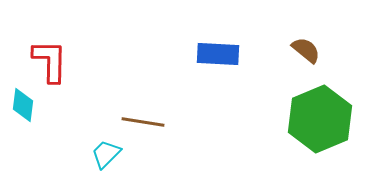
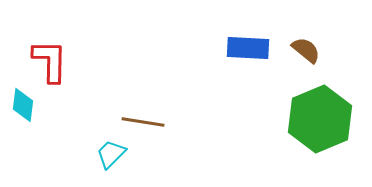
blue rectangle: moved 30 px right, 6 px up
cyan trapezoid: moved 5 px right
